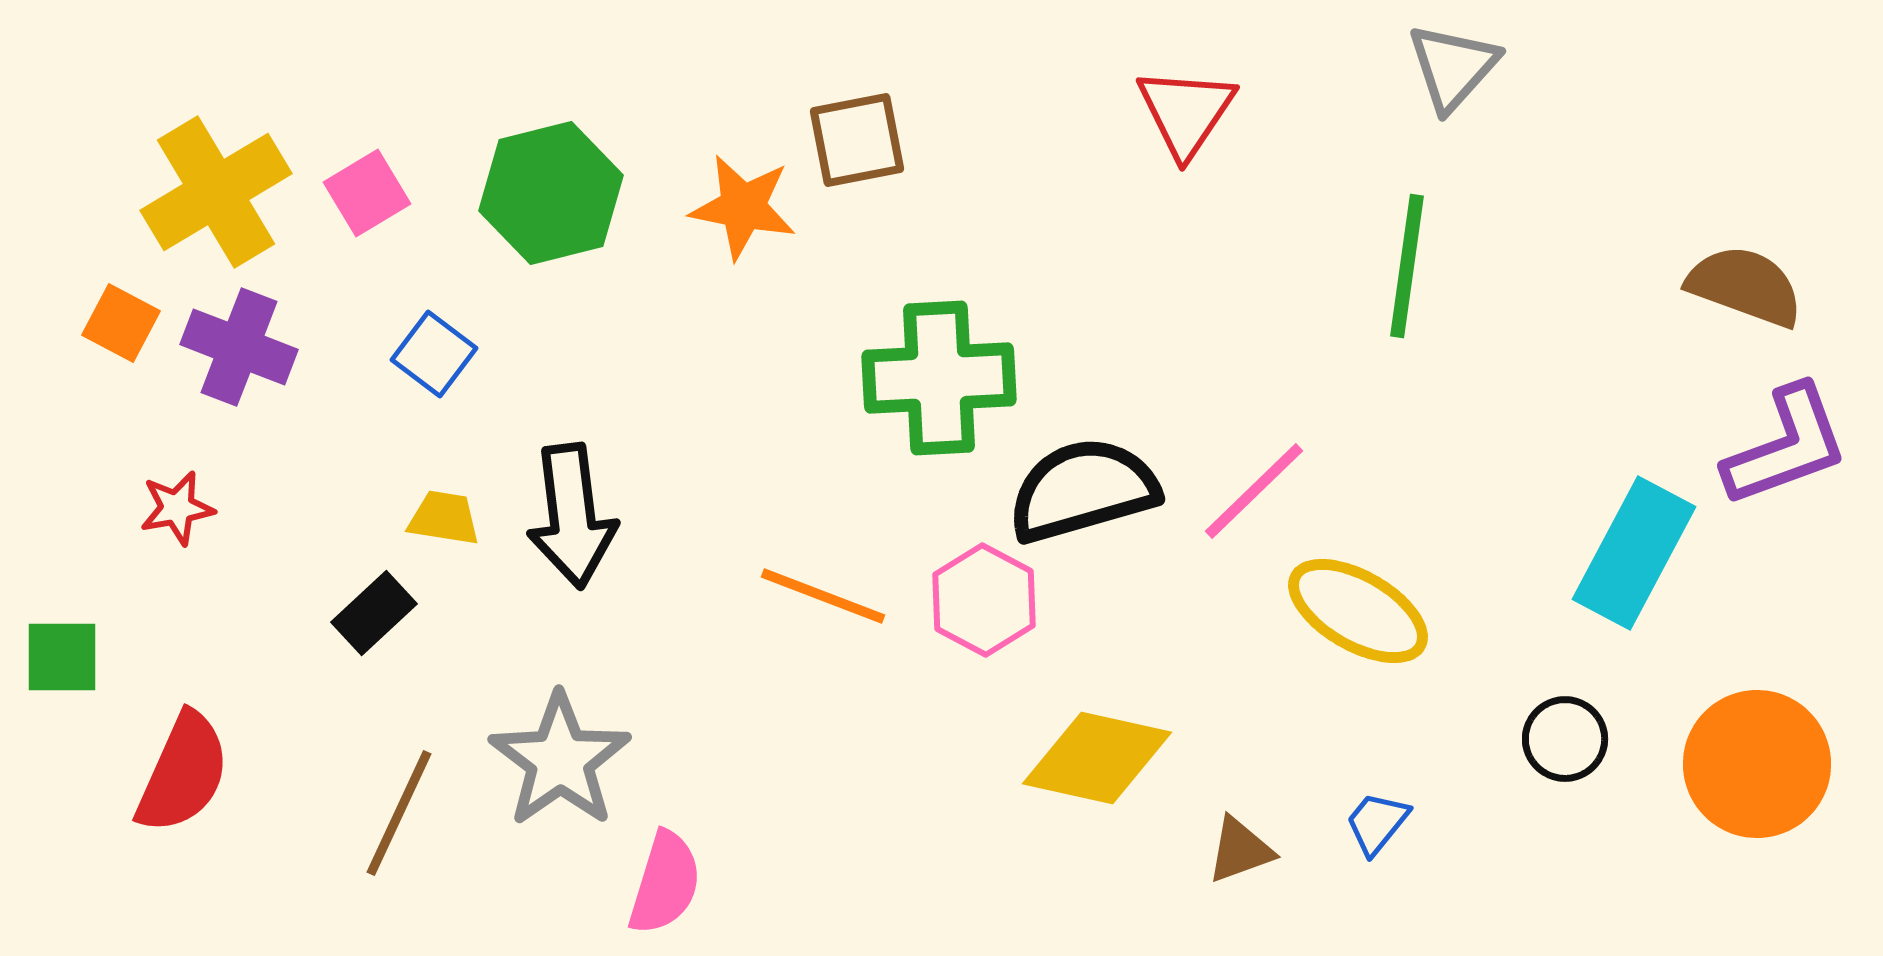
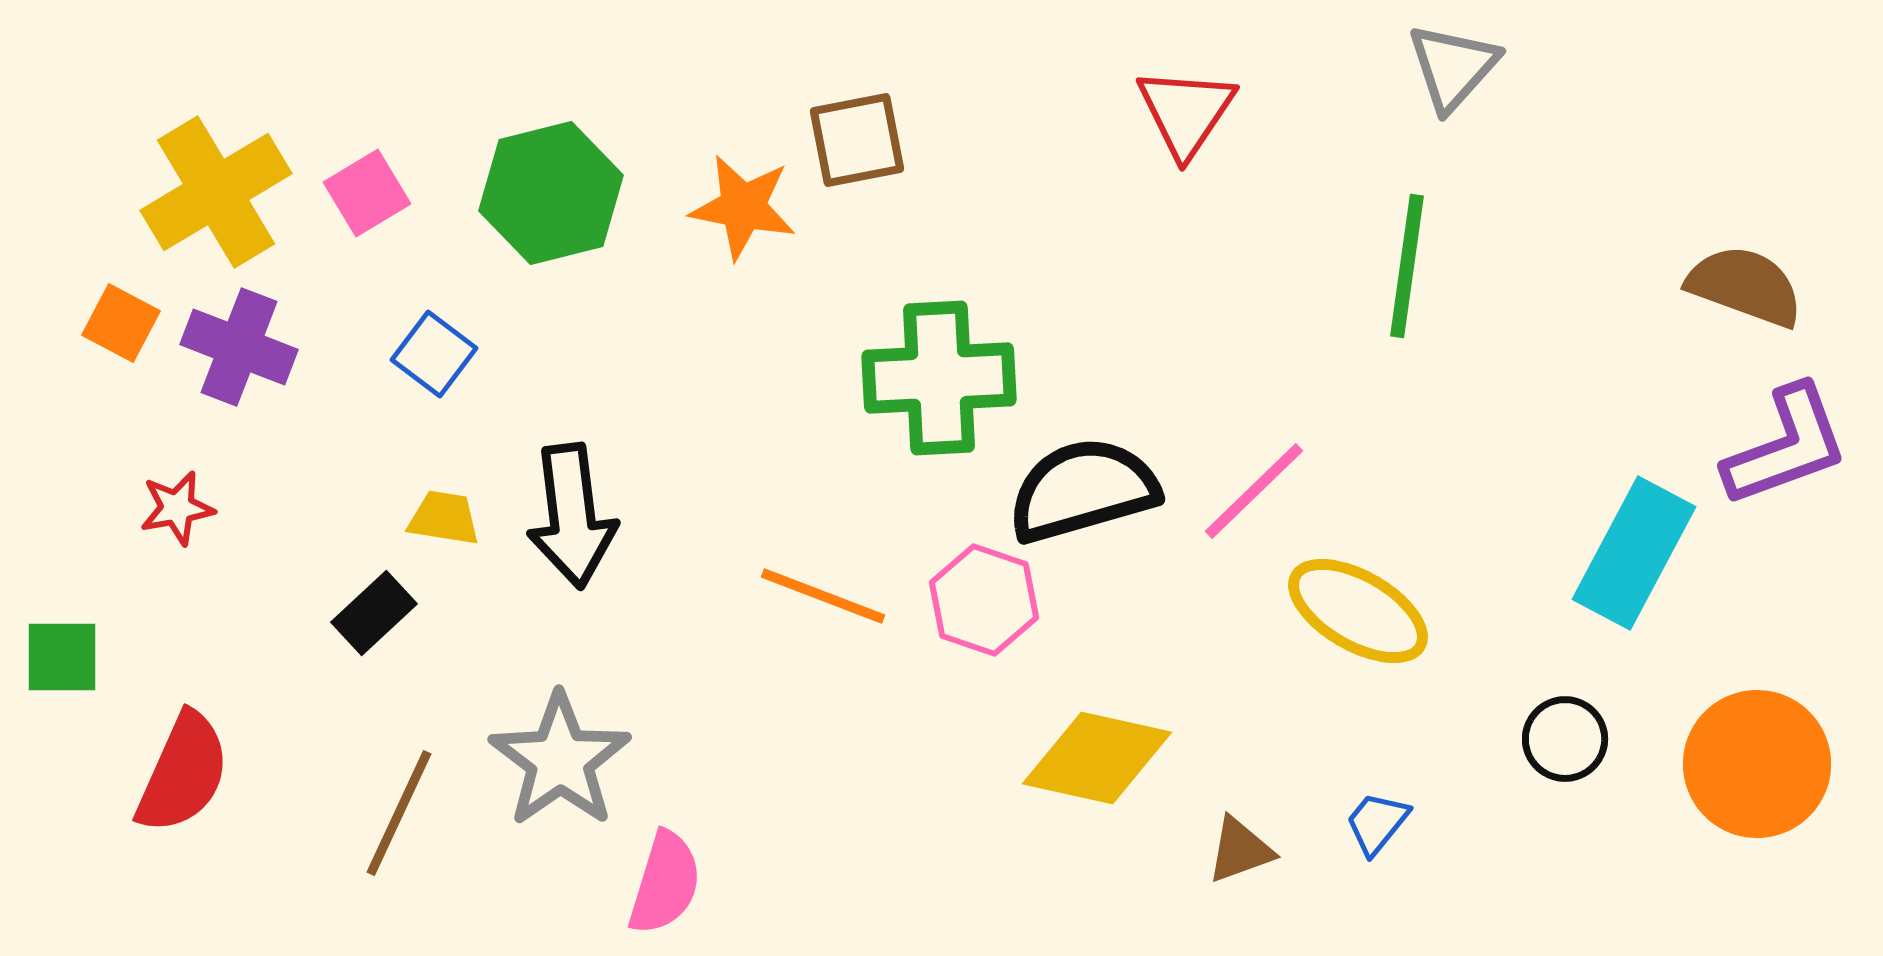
pink hexagon: rotated 9 degrees counterclockwise
